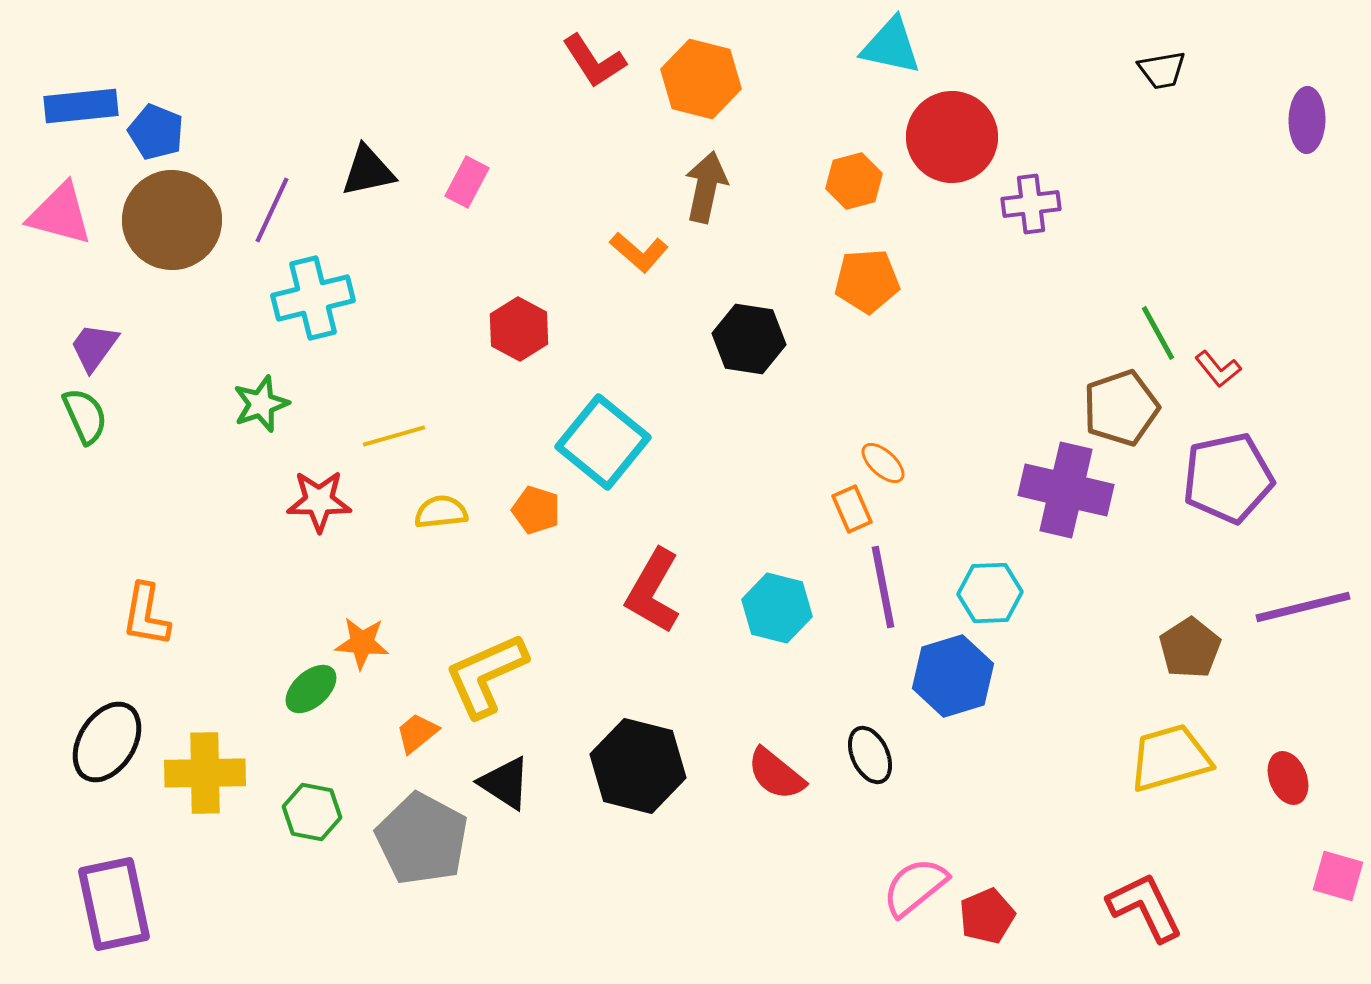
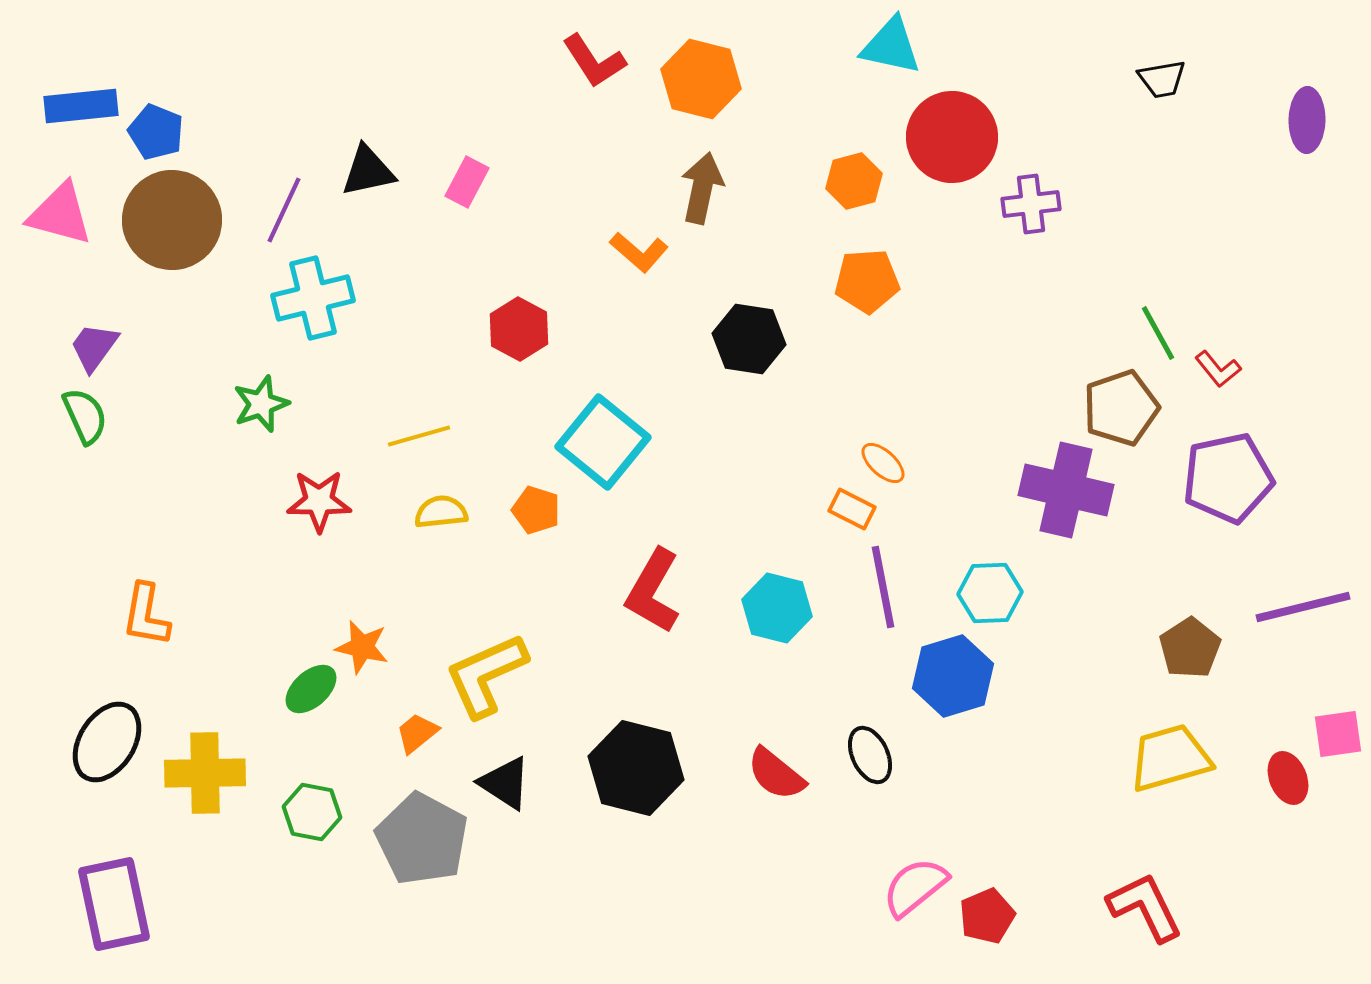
black trapezoid at (1162, 70): moved 9 px down
brown arrow at (706, 187): moved 4 px left, 1 px down
purple line at (272, 210): moved 12 px right
yellow line at (394, 436): moved 25 px right
orange rectangle at (852, 509): rotated 39 degrees counterclockwise
orange star at (362, 643): moved 4 px down; rotated 8 degrees clockwise
black hexagon at (638, 766): moved 2 px left, 2 px down
pink square at (1338, 876): moved 142 px up; rotated 24 degrees counterclockwise
